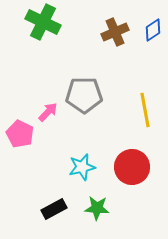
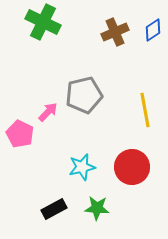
gray pentagon: rotated 12 degrees counterclockwise
